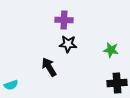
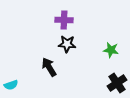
black star: moved 1 px left
black cross: rotated 30 degrees counterclockwise
